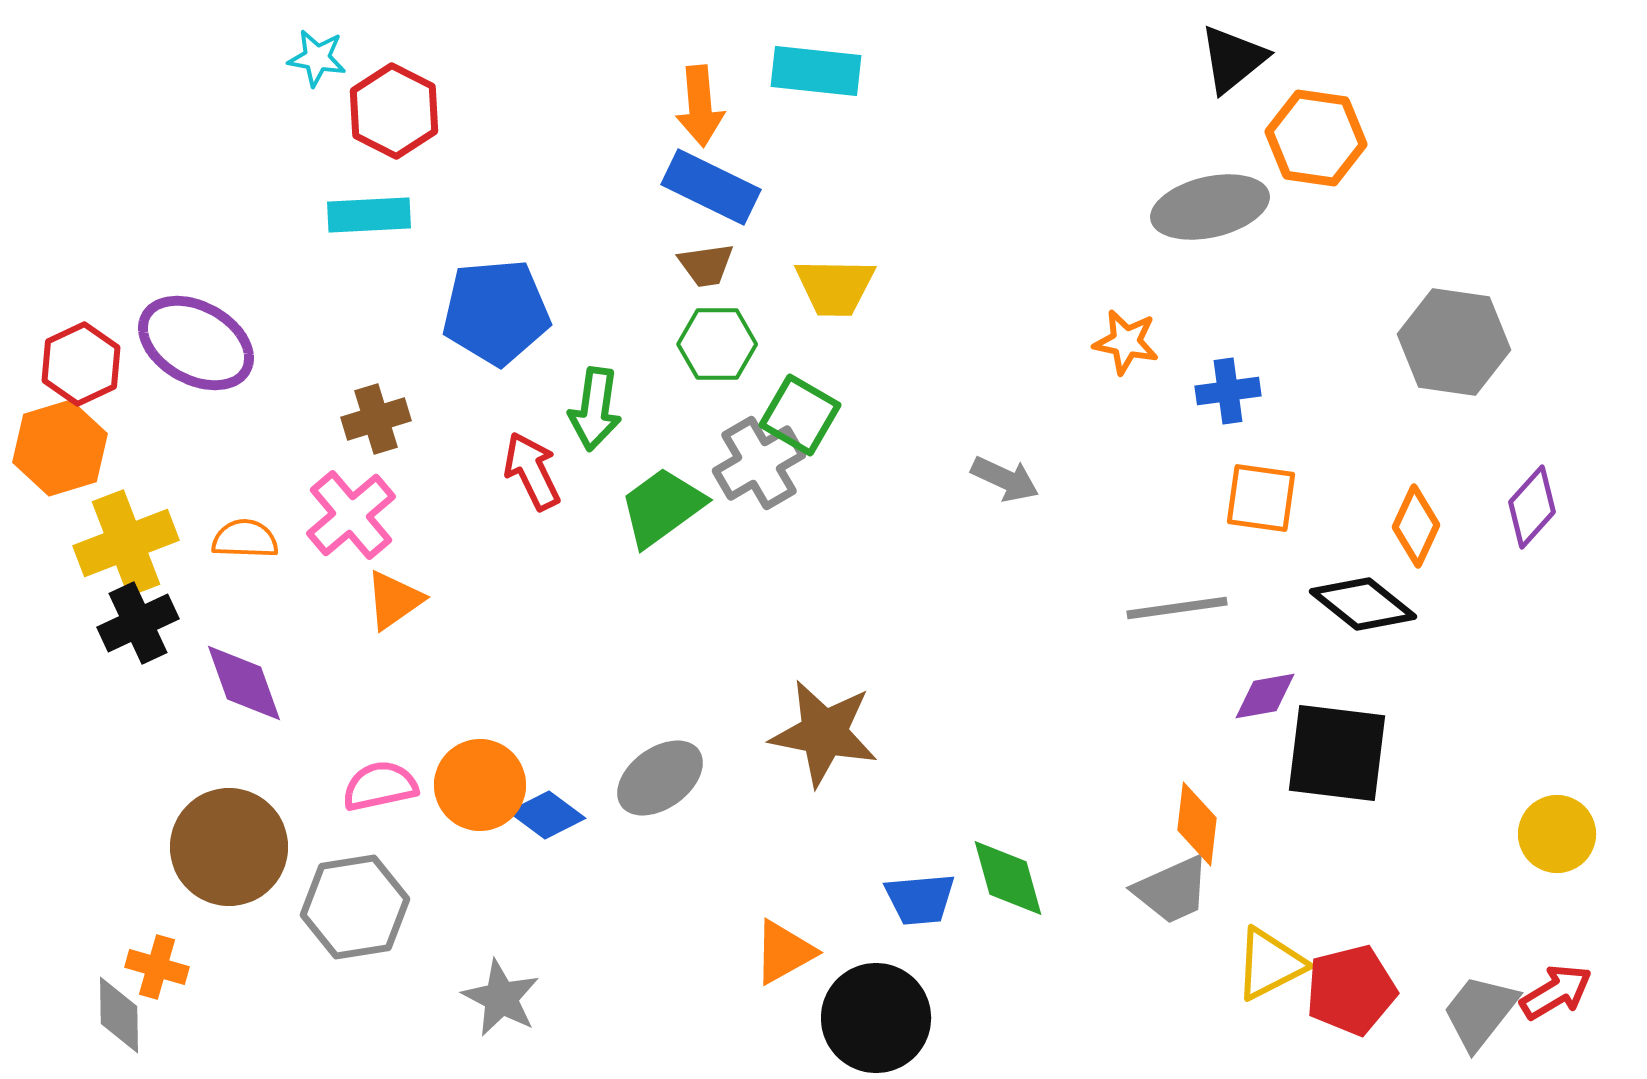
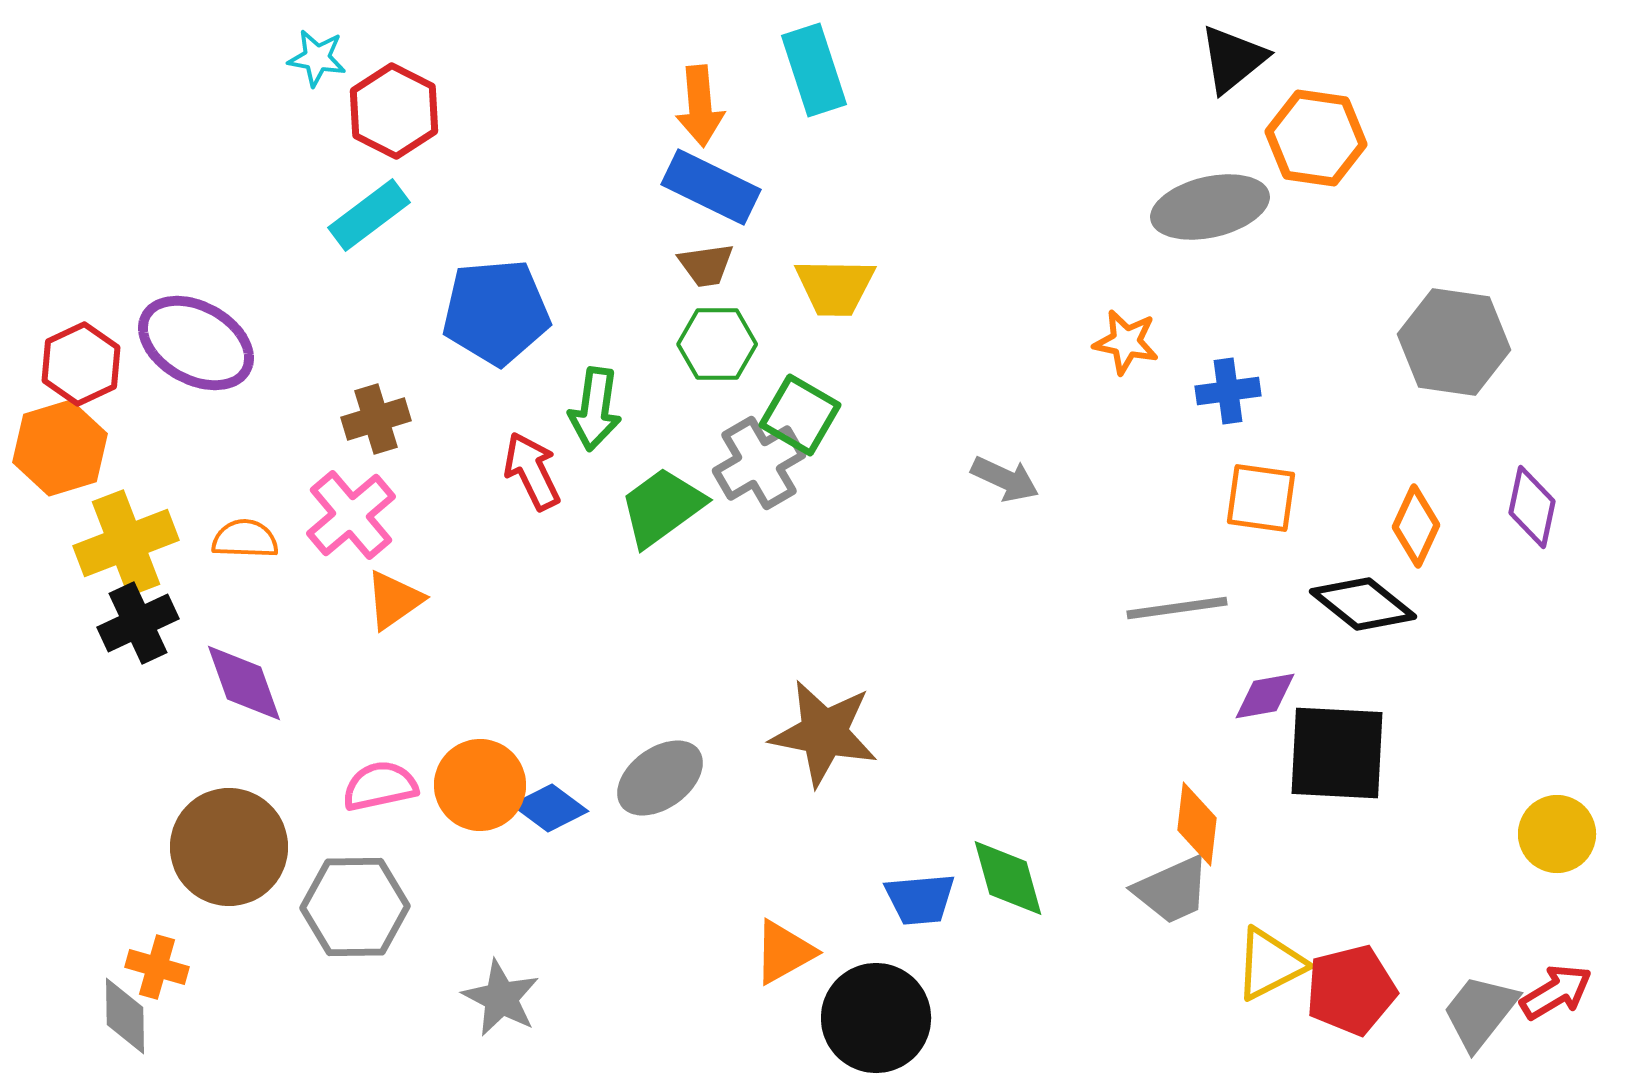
cyan rectangle at (816, 71): moved 2 px left, 1 px up; rotated 66 degrees clockwise
cyan rectangle at (369, 215): rotated 34 degrees counterclockwise
purple diamond at (1532, 507): rotated 30 degrees counterclockwise
black square at (1337, 753): rotated 4 degrees counterclockwise
blue diamond at (547, 815): moved 3 px right, 7 px up
gray hexagon at (355, 907): rotated 8 degrees clockwise
gray diamond at (119, 1015): moved 6 px right, 1 px down
